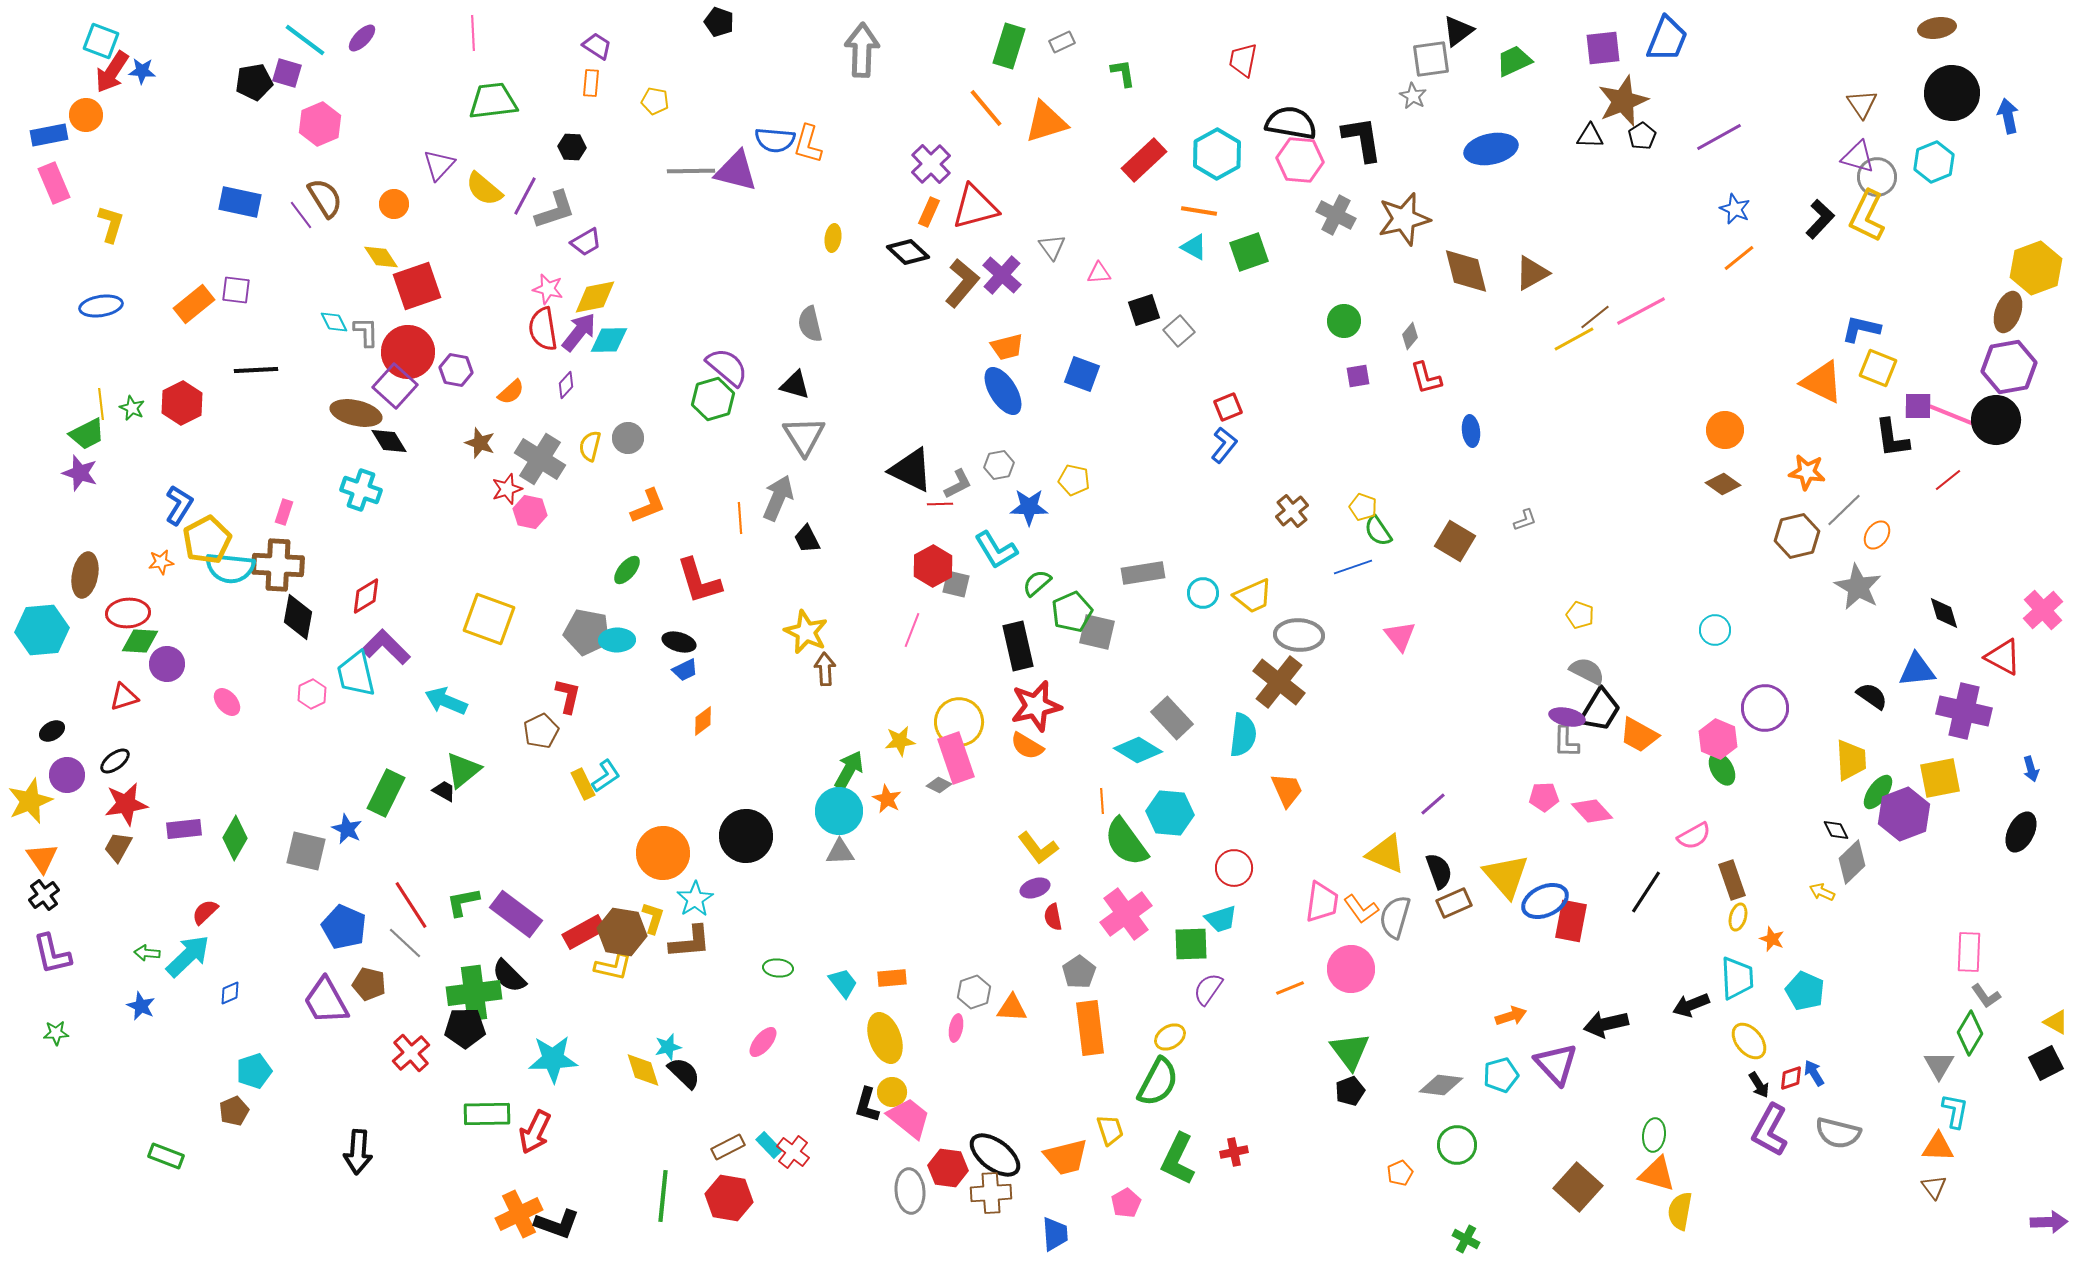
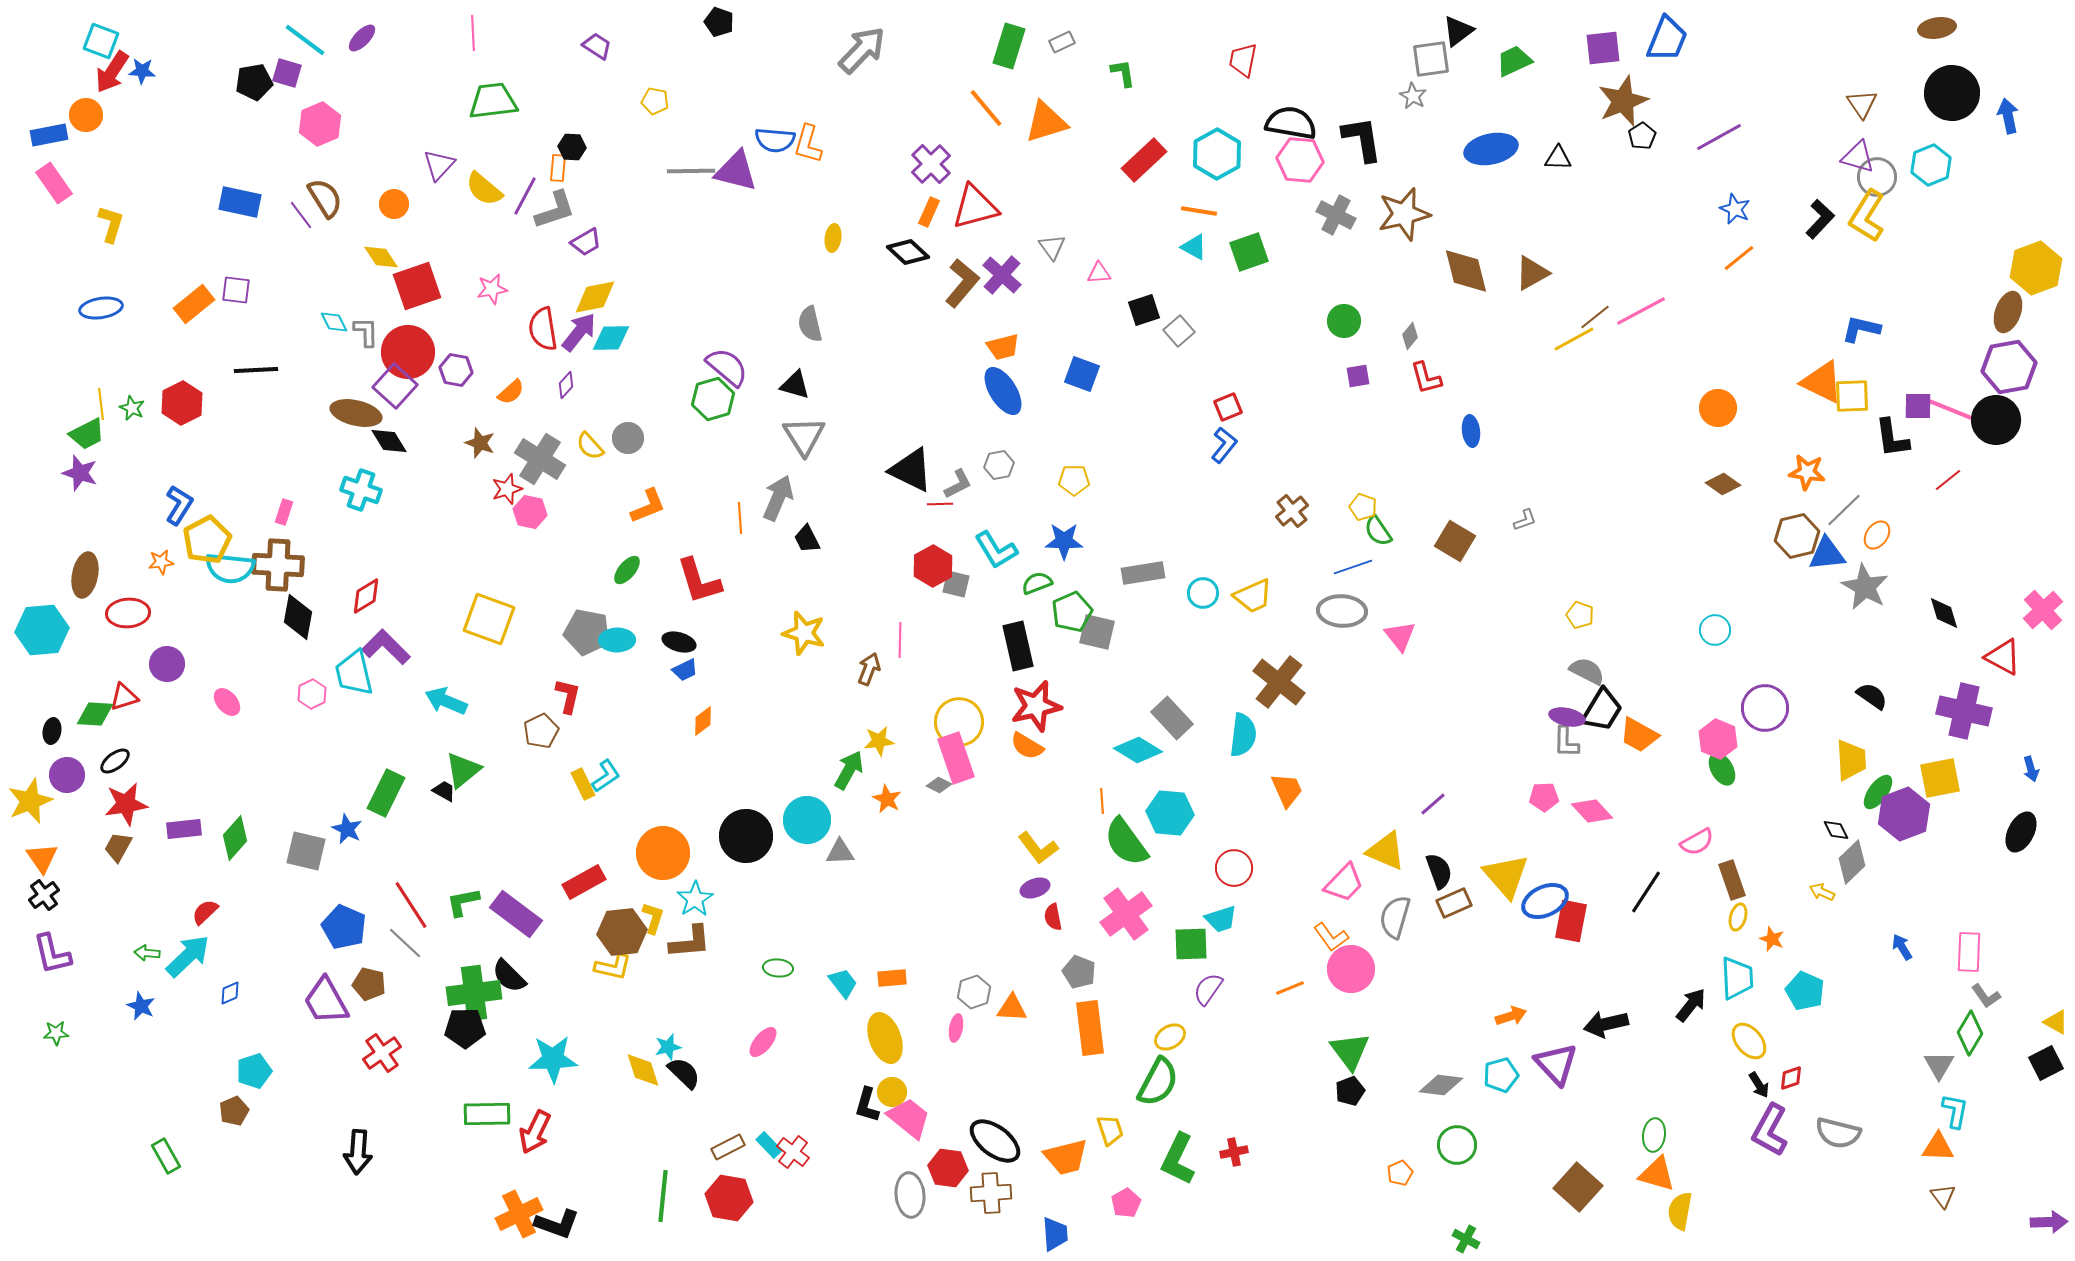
gray arrow at (862, 50): rotated 42 degrees clockwise
orange rectangle at (591, 83): moved 33 px left, 85 px down
black triangle at (1590, 136): moved 32 px left, 22 px down
cyan hexagon at (1934, 162): moved 3 px left, 3 px down
pink rectangle at (54, 183): rotated 12 degrees counterclockwise
yellow L-shape at (1867, 216): rotated 6 degrees clockwise
brown star at (1404, 219): moved 5 px up
pink star at (548, 289): moved 56 px left; rotated 24 degrees counterclockwise
blue ellipse at (101, 306): moved 2 px down
cyan diamond at (609, 340): moved 2 px right, 2 px up
orange trapezoid at (1007, 347): moved 4 px left
yellow square at (1878, 368): moved 26 px left, 28 px down; rotated 24 degrees counterclockwise
pink line at (1954, 416): moved 5 px up
orange circle at (1725, 430): moved 7 px left, 22 px up
yellow semicircle at (590, 446): rotated 56 degrees counterclockwise
yellow pentagon at (1074, 480): rotated 12 degrees counterclockwise
blue star at (1029, 507): moved 35 px right, 34 px down
green semicircle at (1037, 583): rotated 20 degrees clockwise
gray star at (1858, 587): moved 7 px right
pink line at (912, 630): moved 12 px left, 10 px down; rotated 20 degrees counterclockwise
yellow star at (806, 632): moved 2 px left, 1 px down; rotated 9 degrees counterclockwise
gray ellipse at (1299, 635): moved 43 px right, 24 px up
green diamond at (140, 641): moved 45 px left, 73 px down
brown arrow at (825, 669): moved 44 px right; rotated 24 degrees clockwise
blue triangle at (1917, 670): moved 90 px left, 116 px up
cyan trapezoid at (356, 674): moved 2 px left, 1 px up
black trapezoid at (1600, 710): moved 2 px right
black ellipse at (52, 731): rotated 50 degrees counterclockwise
yellow star at (900, 741): moved 21 px left
cyan circle at (839, 811): moved 32 px left, 9 px down
pink semicircle at (1694, 836): moved 3 px right, 6 px down
green diamond at (235, 838): rotated 12 degrees clockwise
yellow triangle at (1386, 854): moved 3 px up
pink trapezoid at (1322, 902): moved 22 px right, 19 px up; rotated 36 degrees clockwise
orange L-shape at (1361, 909): moved 30 px left, 28 px down
red rectangle at (584, 932): moved 50 px up
brown hexagon at (622, 932): rotated 15 degrees counterclockwise
gray pentagon at (1079, 972): rotated 16 degrees counterclockwise
black arrow at (1691, 1005): rotated 150 degrees clockwise
red cross at (411, 1053): moved 29 px left; rotated 6 degrees clockwise
blue arrow at (1814, 1073): moved 88 px right, 126 px up
black ellipse at (995, 1155): moved 14 px up
green rectangle at (166, 1156): rotated 40 degrees clockwise
brown triangle at (1934, 1187): moved 9 px right, 9 px down
gray ellipse at (910, 1191): moved 4 px down
